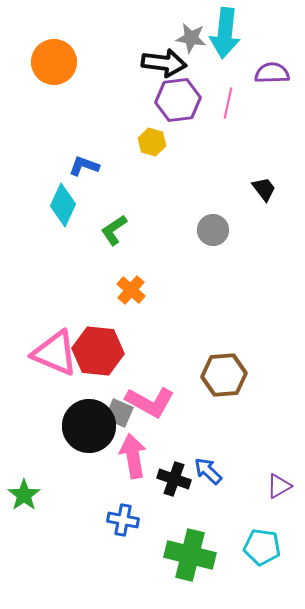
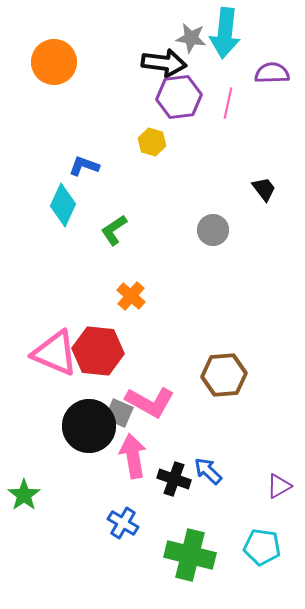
purple hexagon: moved 1 px right, 3 px up
orange cross: moved 6 px down
blue cross: moved 3 px down; rotated 20 degrees clockwise
